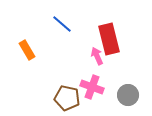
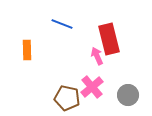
blue line: rotated 20 degrees counterclockwise
orange rectangle: rotated 30 degrees clockwise
pink cross: rotated 30 degrees clockwise
